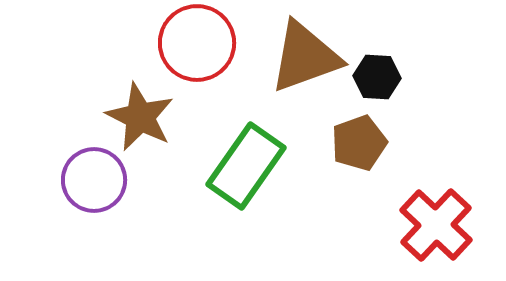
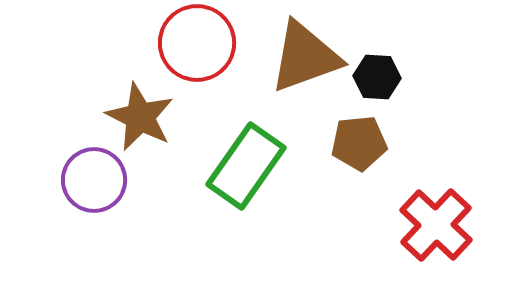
brown pentagon: rotated 14 degrees clockwise
